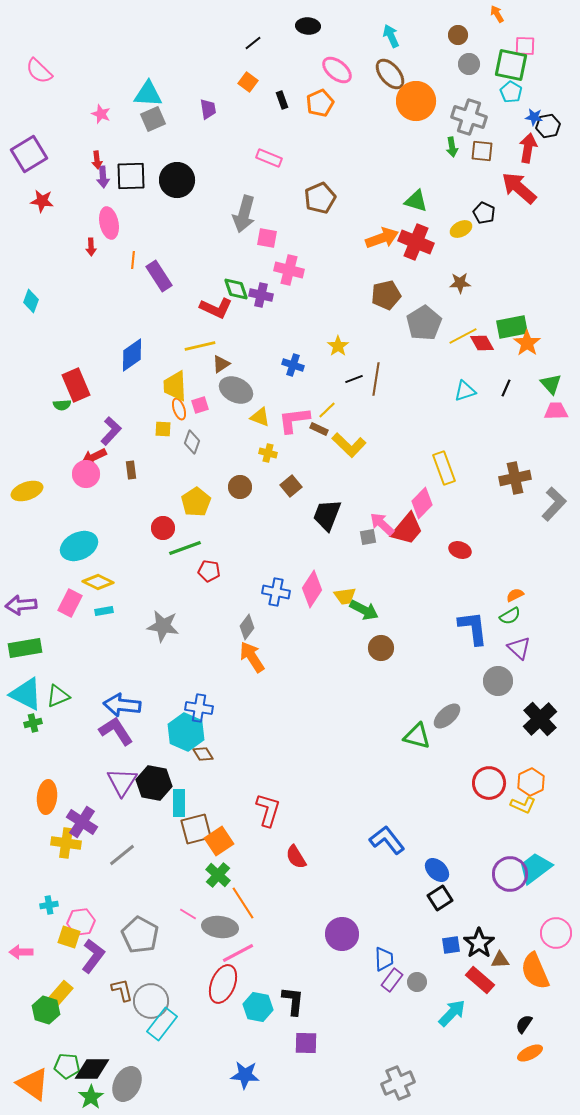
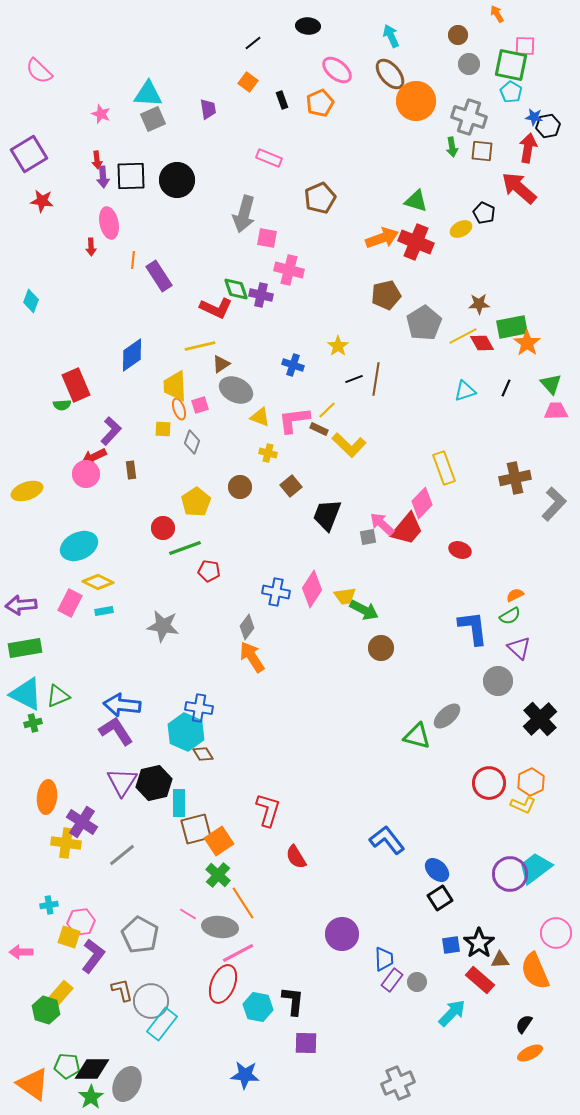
brown star at (460, 283): moved 19 px right, 21 px down
black hexagon at (154, 783): rotated 24 degrees counterclockwise
